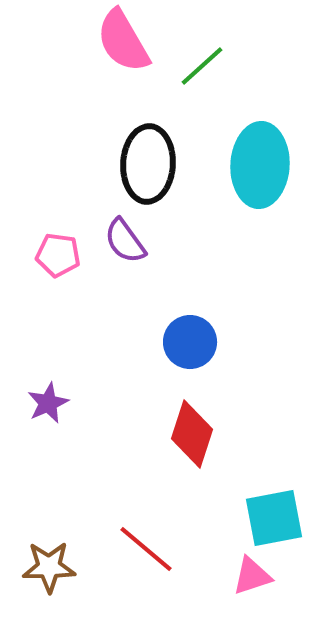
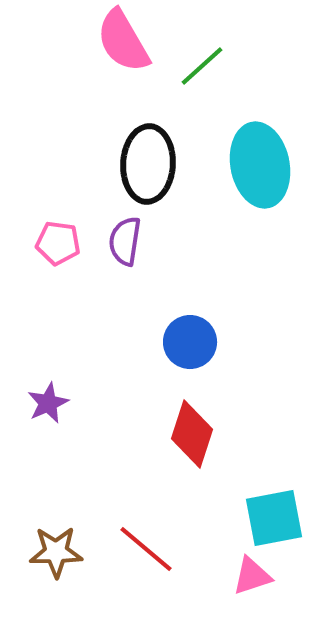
cyan ellipse: rotated 14 degrees counterclockwise
purple semicircle: rotated 45 degrees clockwise
pink pentagon: moved 12 px up
brown star: moved 7 px right, 15 px up
